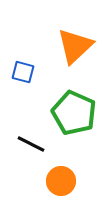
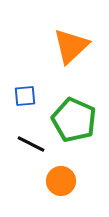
orange triangle: moved 4 px left
blue square: moved 2 px right, 24 px down; rotated 20 degrees counterclockwise
green pentagon: moved 7 px down
